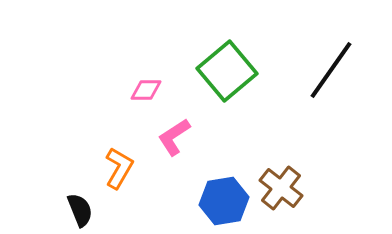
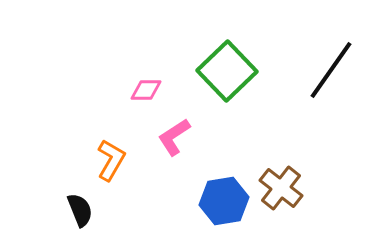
green square: rotated 4 degrees counterclockwise
orange L-shape: moved 8 px left, 8 px up
